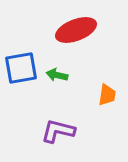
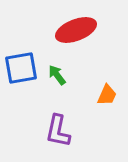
green arrow: rotated 40 degrees clockwise
orange trapezoid: rotated 15 degrees clockwise
purple L-shape: rotated 92 degrees counterclockwise
